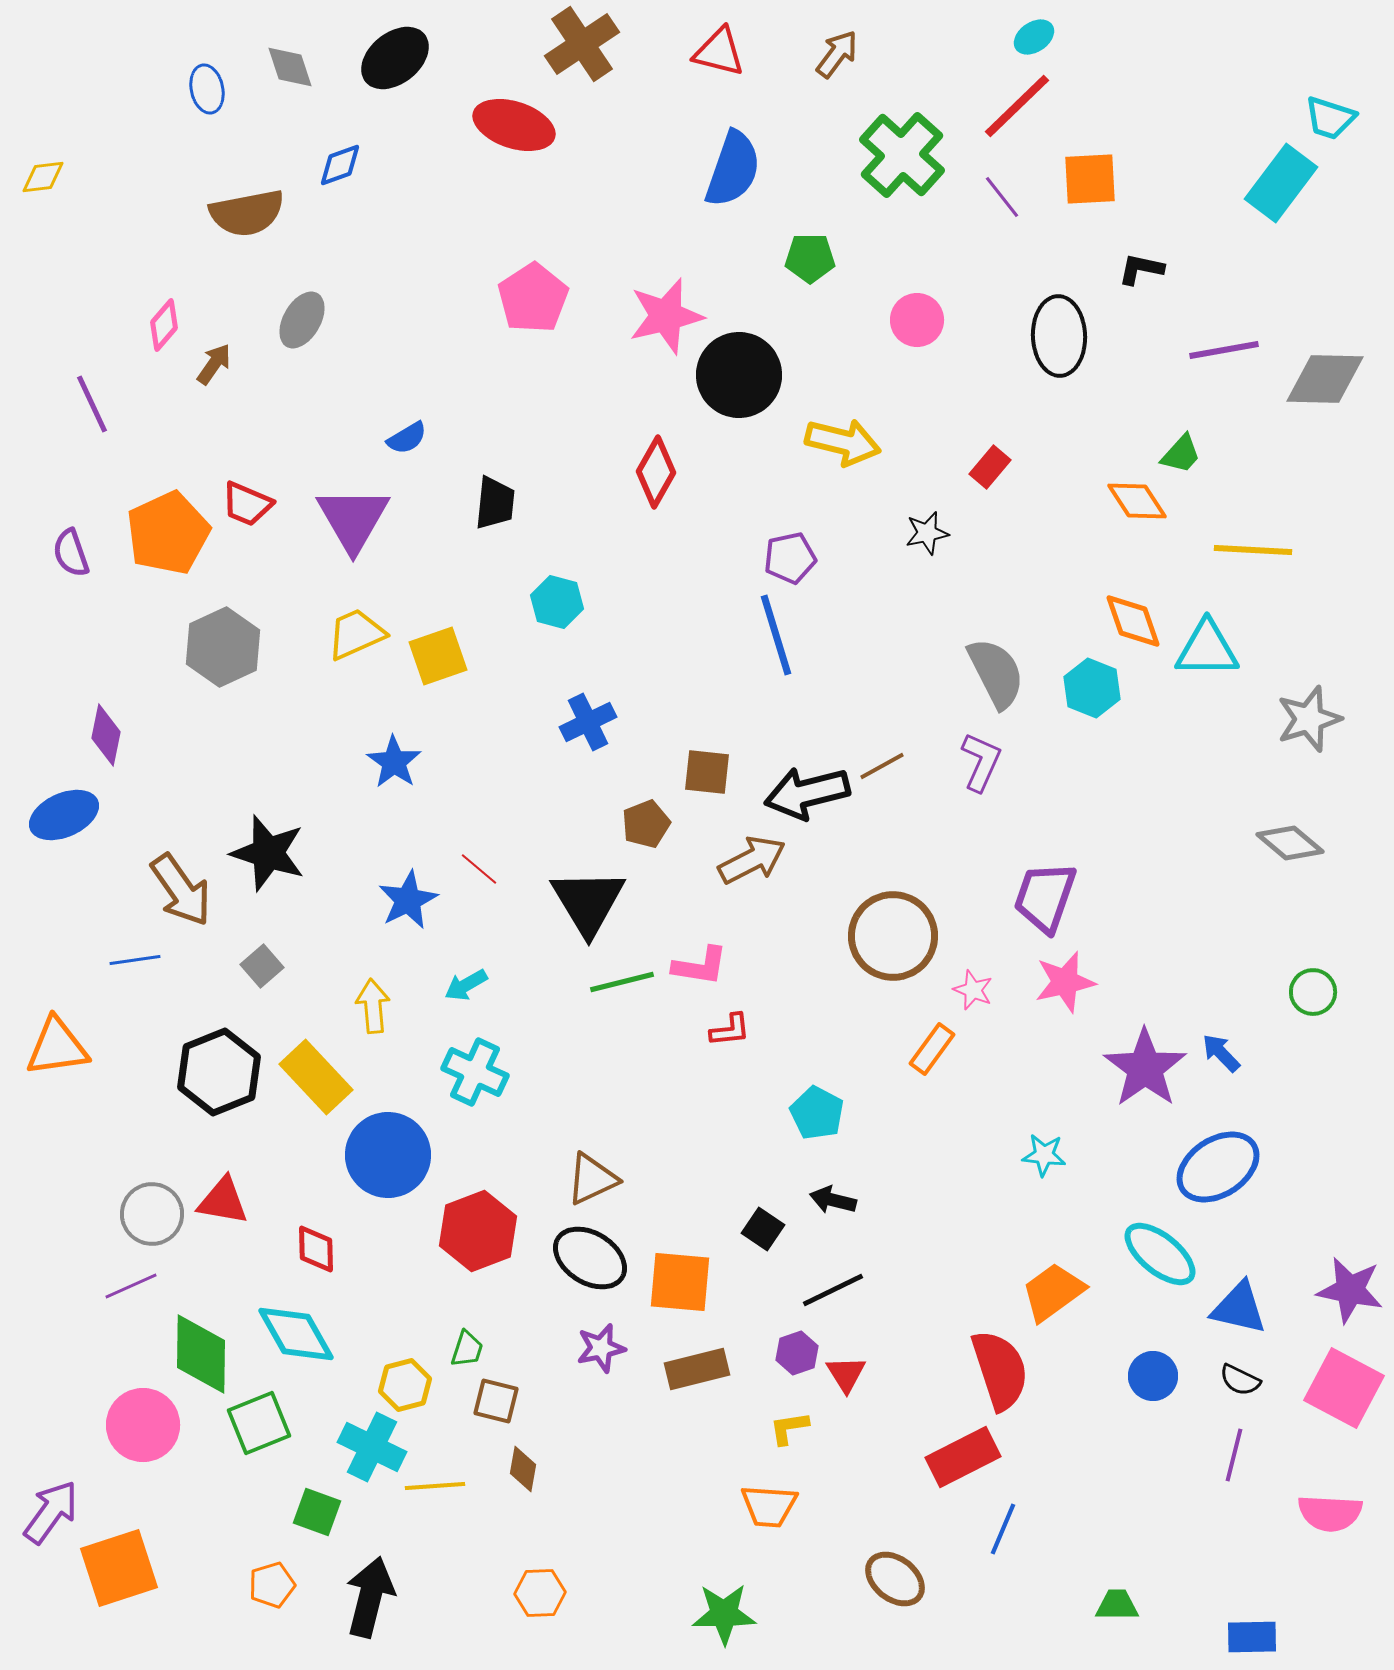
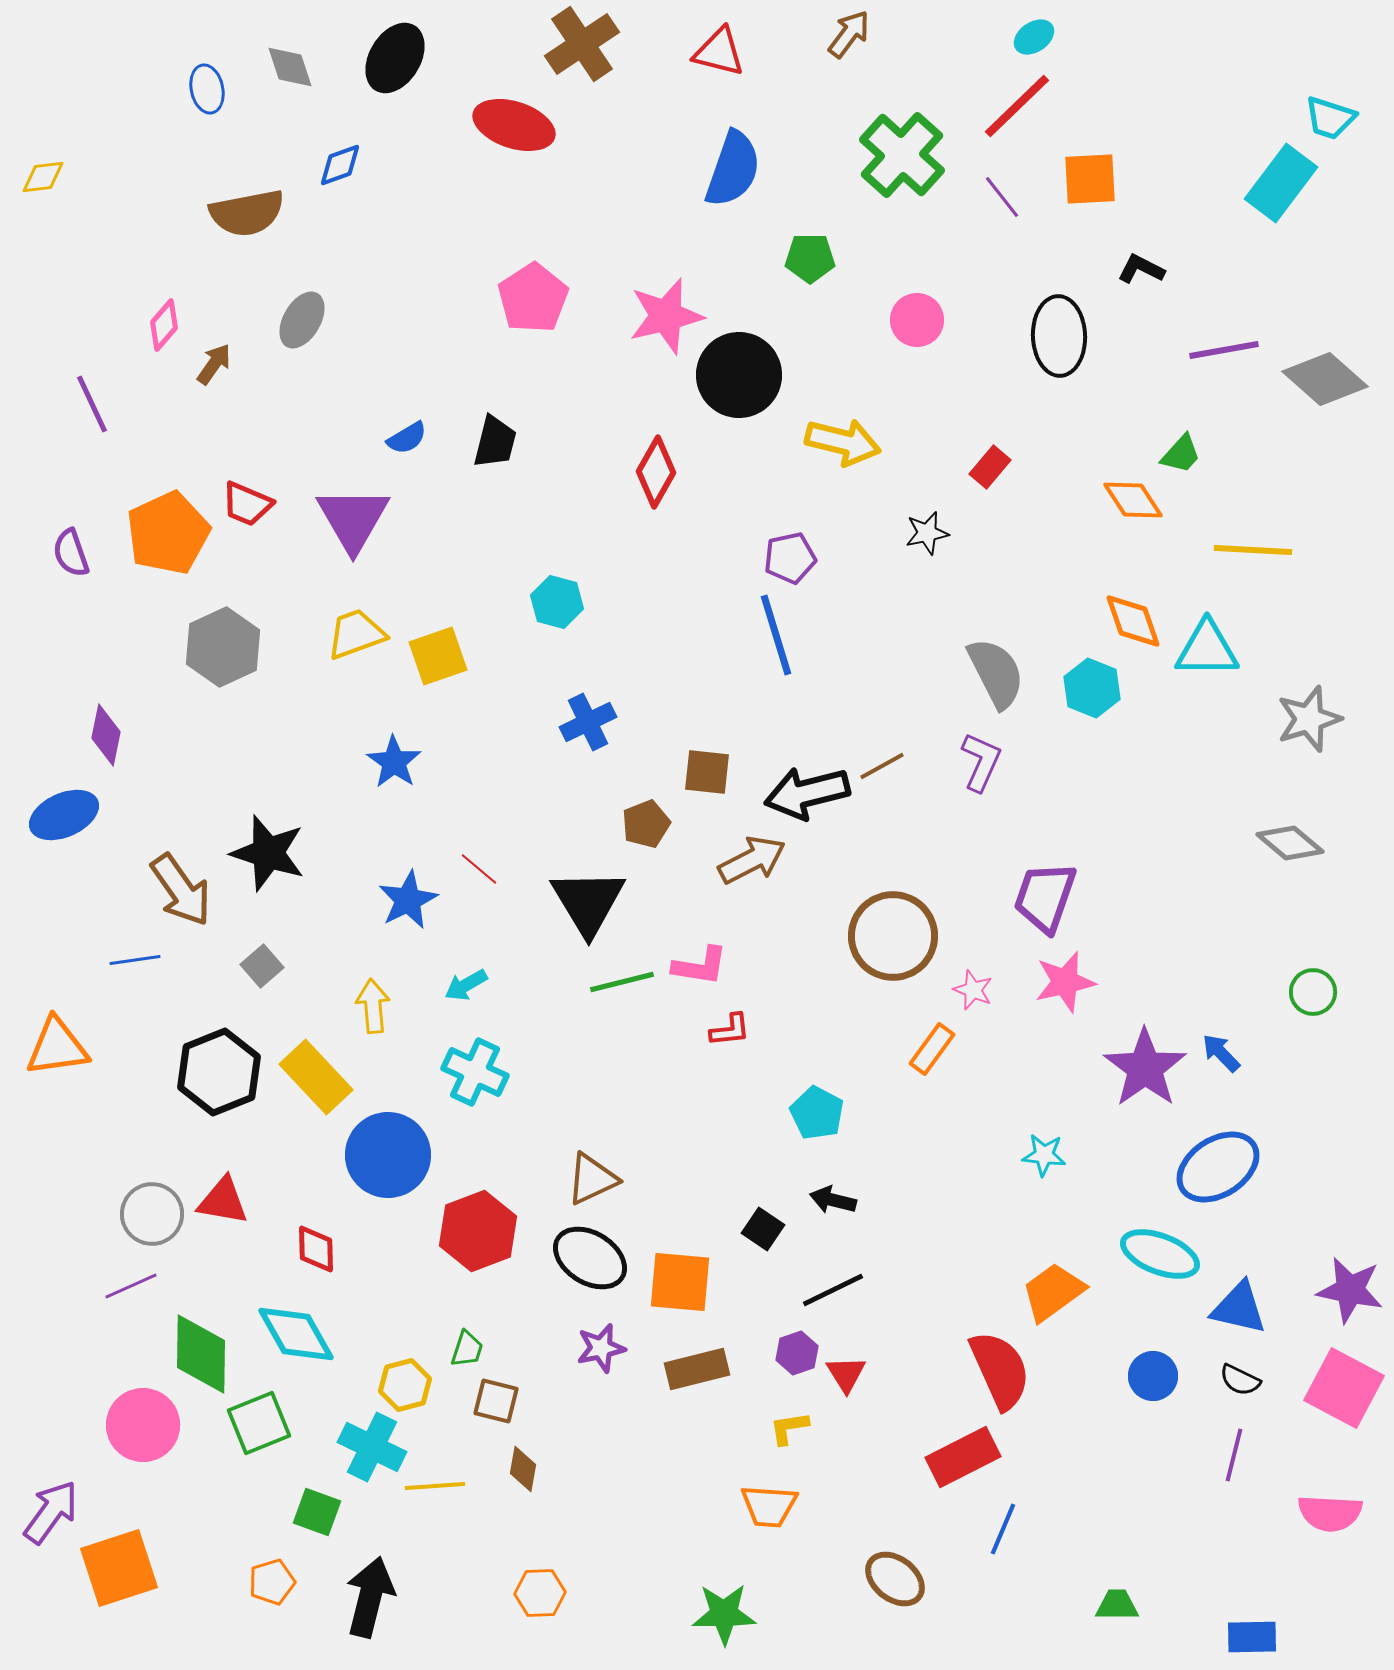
brown arrow at (837, 54): moved 12 px right, 20 px up
black ellipse at (395, 58): rotated 20 degrees counterclockwise
black L-shape at (1141, 269): rotated 15 degrees clockwise
gray diamond at (1325, 379): rotated 40 degrees clockwise
orange diamond at (1137, 501): moved 4 px left, 1 px up
black trapezoid at (495, 503): moved 61 px up; rotated 8 degrees clockwise
yellow trapezoid at (356, 634): rotated 4 degrees clockwise
cyan ellipse at (1160, 1254): rotated 18 degrees counterclockwise
red semicircle at (1000, 1370): rotated 6 degrees counterclockwise
orange pentagon at (272, 1585): moved 3 px up
